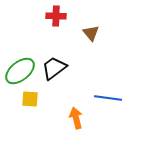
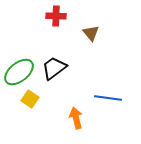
green ellipse: moved 1 px left, 1 px down
yellow square: rotated 30 degrees clockwise
